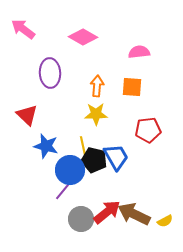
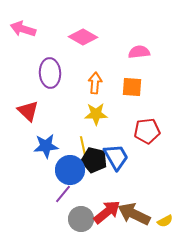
pink arrow: rotated 20 degrees counterclockwise
orange arrow: moved 2 px left, 3 px up
red triangle: moved 1 px right, 4 px up
red pentagon: moved 1 px left, 1 px down
blue star: rotated 20 degrees counterclockwise
purple line: moved 3 px down
